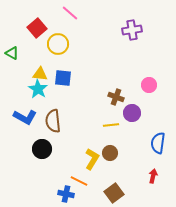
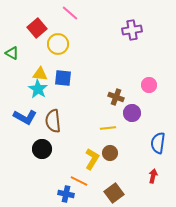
yellow line: moved 3 px left, 3 px down
